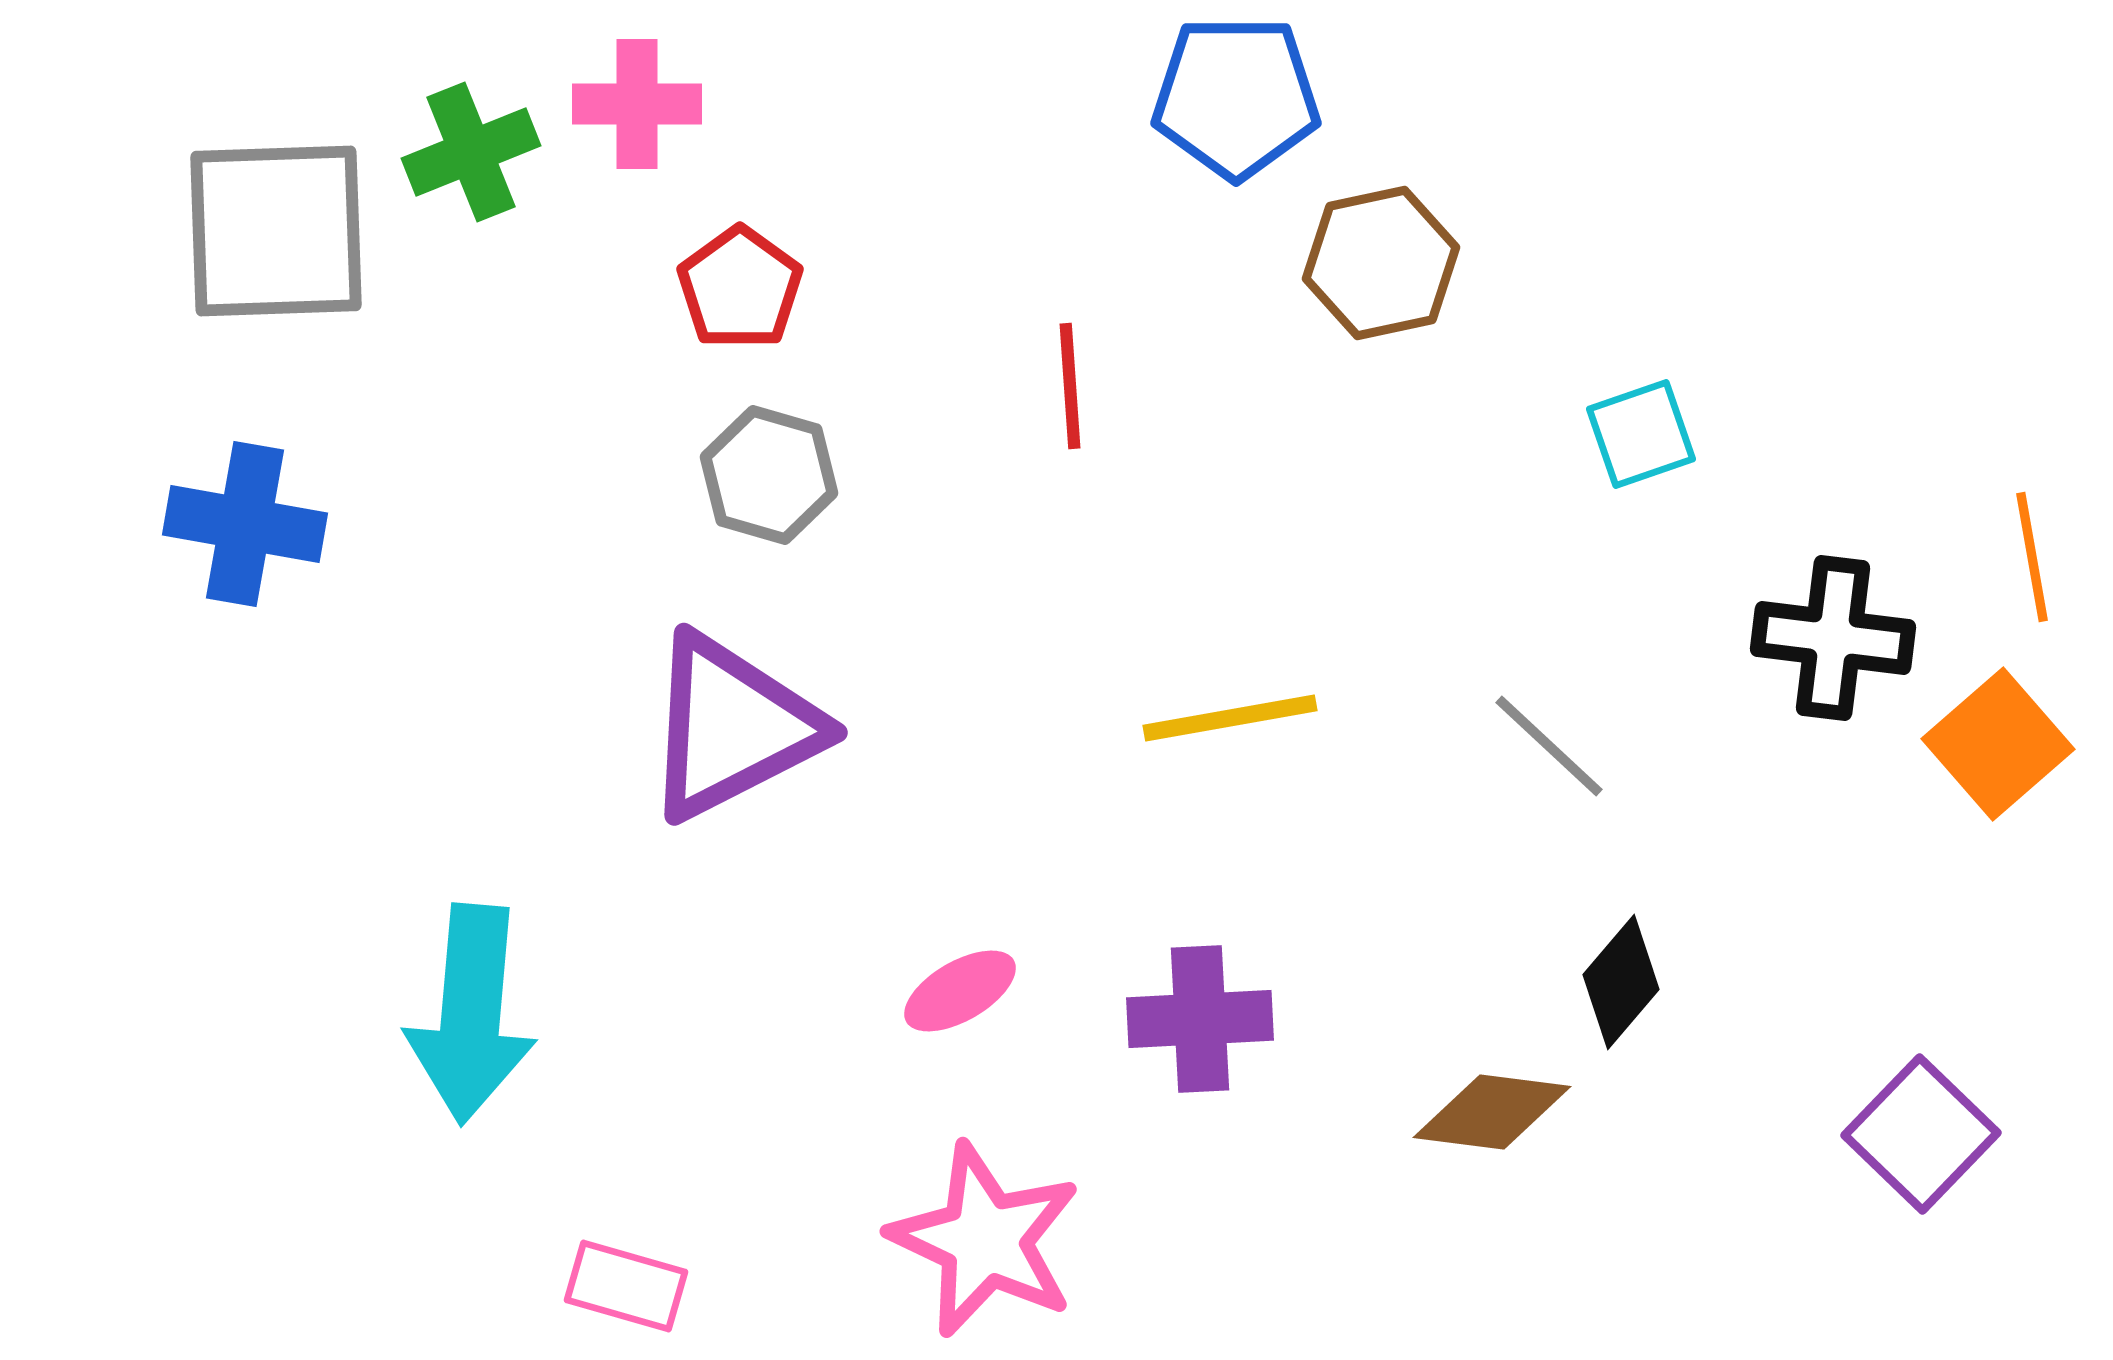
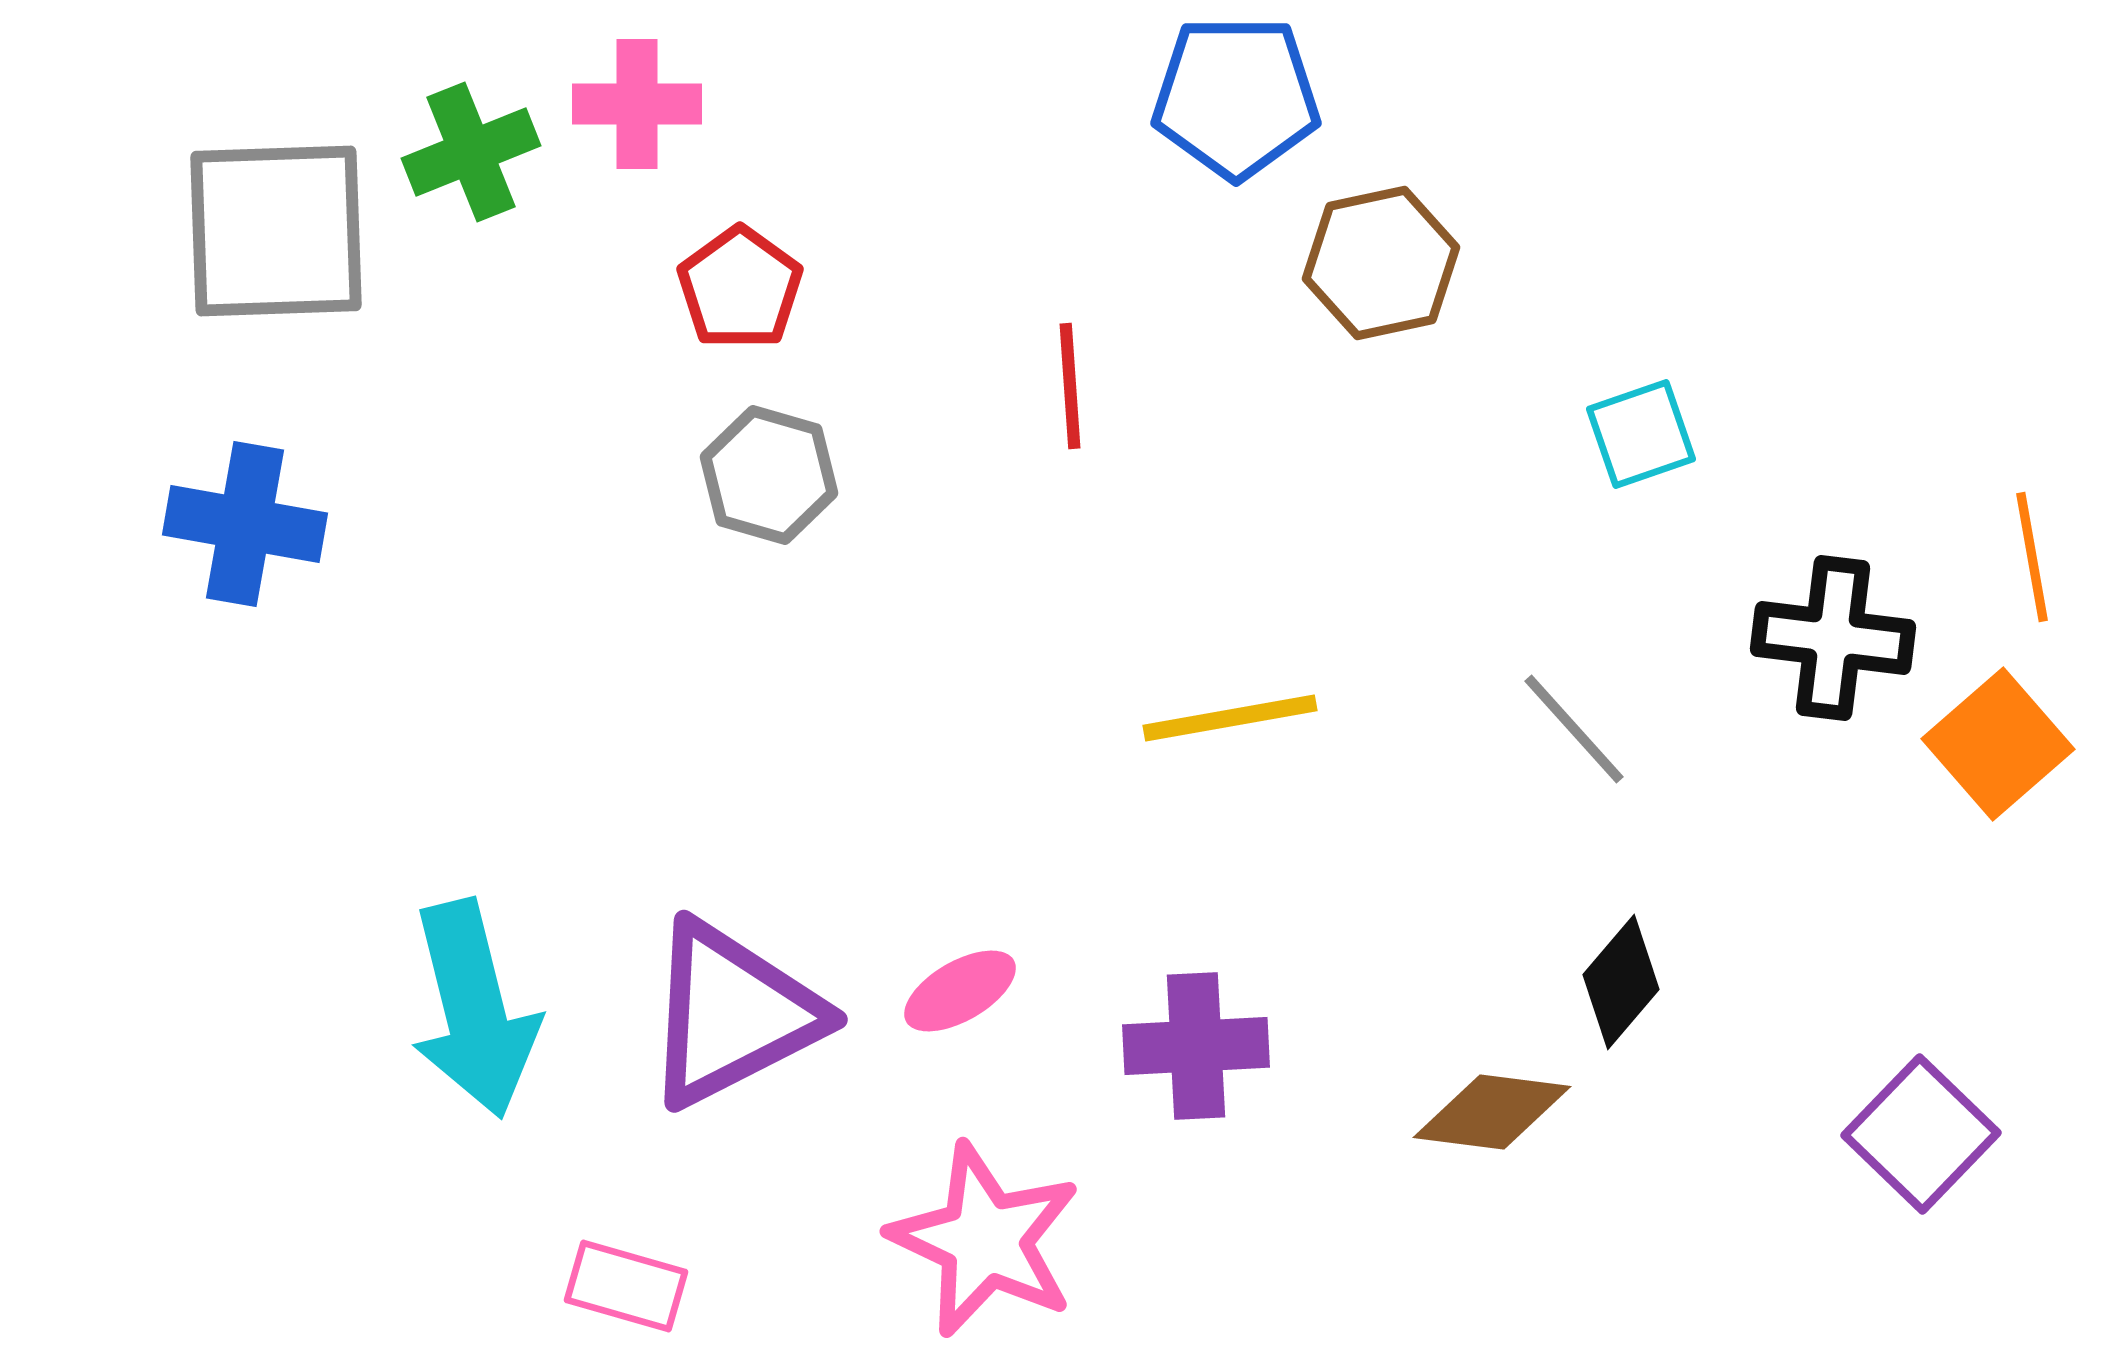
purple triangle: moved 287 px down
gray line: moved 25 px right, 17 px up; rotated 5 degrees clockwise
cyan arrow: moved 3 px right, 5 px up; rotated 19 degrees counterclockwise
purple cross: moved 4 px left, 27 px down
